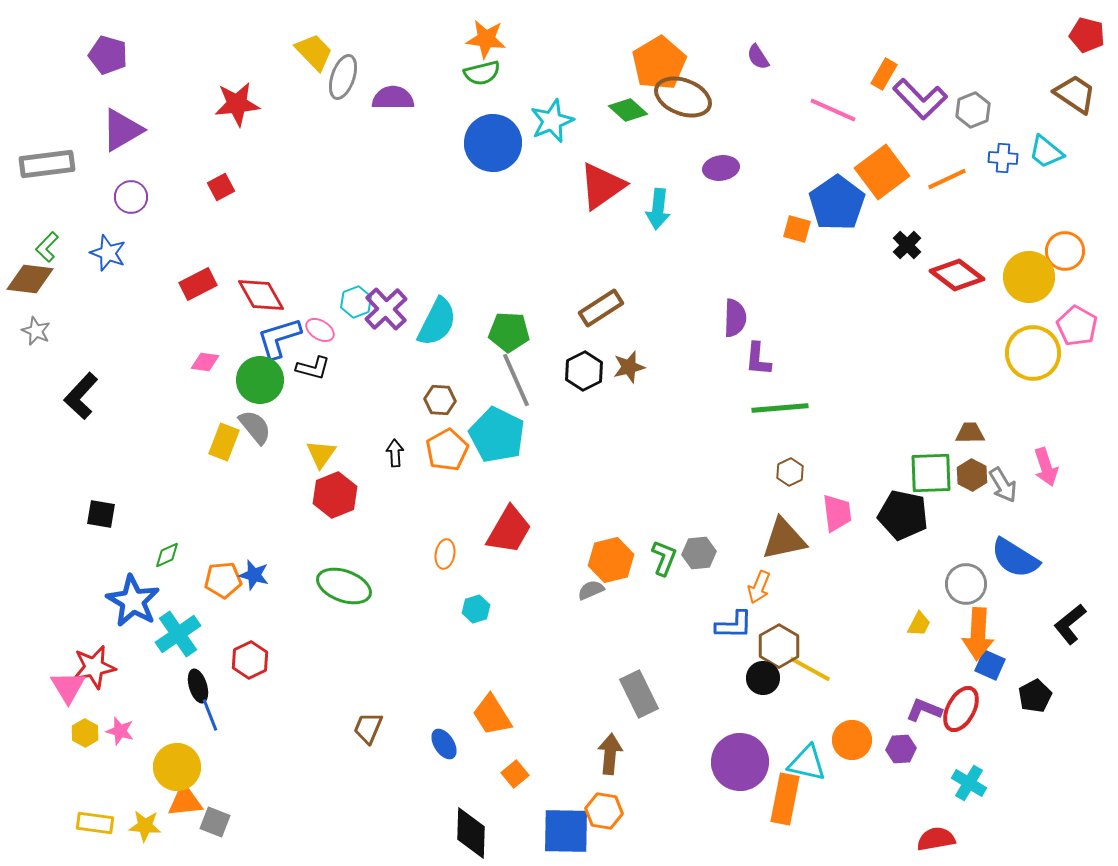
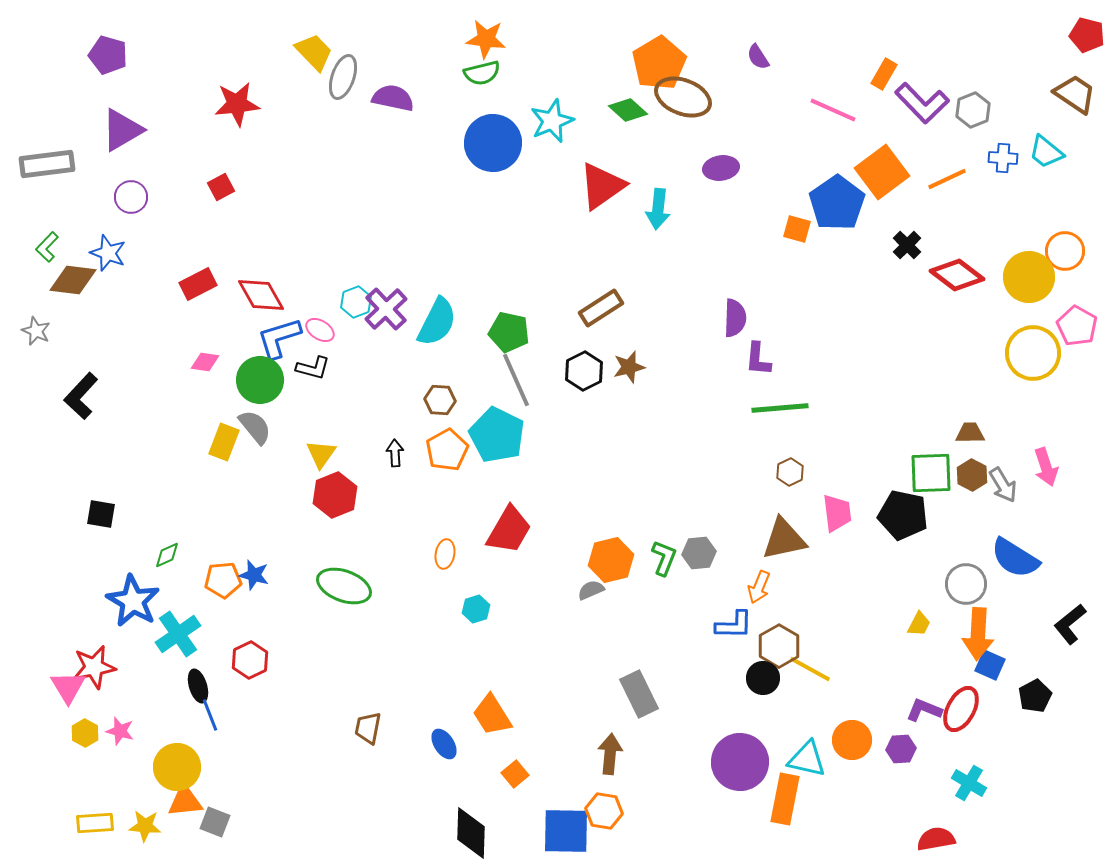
purple semicircle at (393, 98): rotated 12 degrees clockwise
purple L-shape at (920, 99): moved 2 px right, 4 px down
brown diamond at (30, 279): moved 43 px right, 1 px down
green pentagon at (509, 332): rotated 9 degrees clockwise
brown trapezoid at (368, 728): rotated 12 degrees counterclockwise
cyan triangle at (807, 763): moved 4 px up
yellow rectangle at (95, 823): rotated 12 degrees counterclockwise
